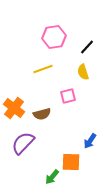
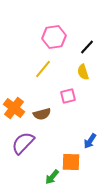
yellow line: rotated 30 degrees counterclockwise
